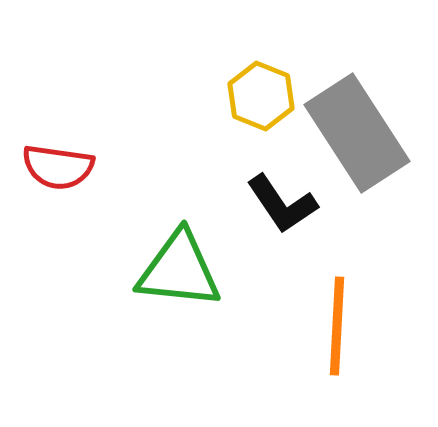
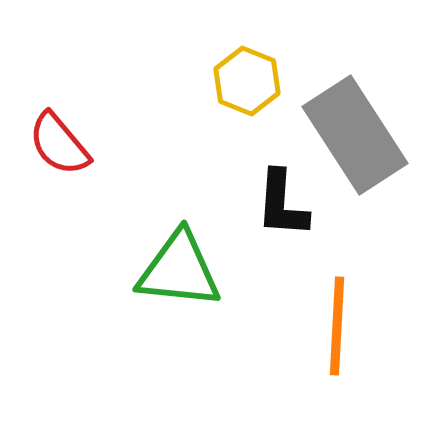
yellow hexagon: moved 14 px left, 15 px up
gray rectangle: moved 2 px left, 2 px down
red semicircle: moved 1 px right, 23 px up; rotated 42 degrees clockwise
black L-shape: rotated 38 degrees clockwise
